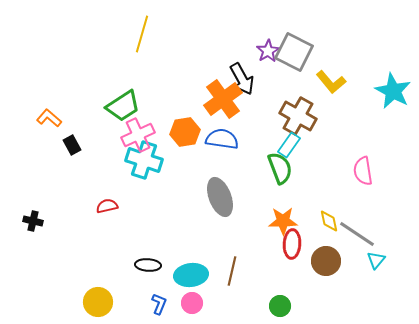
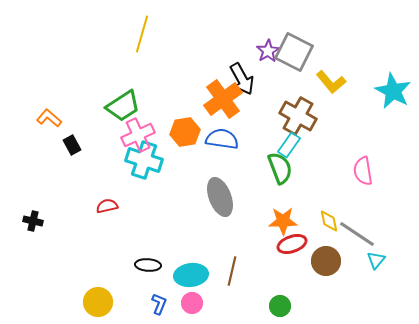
red ellipse: rotated 68 degrees clockwise
